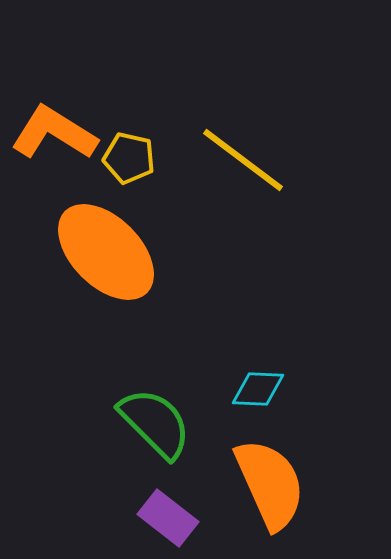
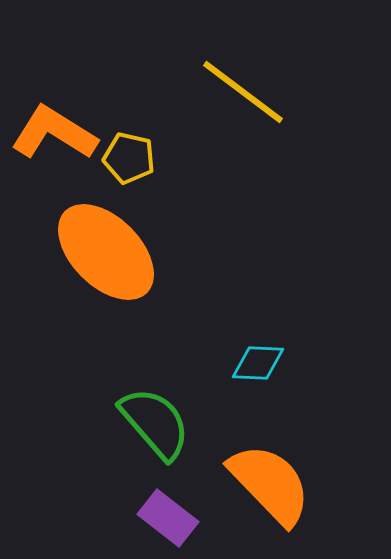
yellow line: moved 68 px up
cyan diamond: moved 26 px up
green semicircle: rotated 4 degrees clockwise
orange semicircle: rotated 20 degrees counterclockwise
